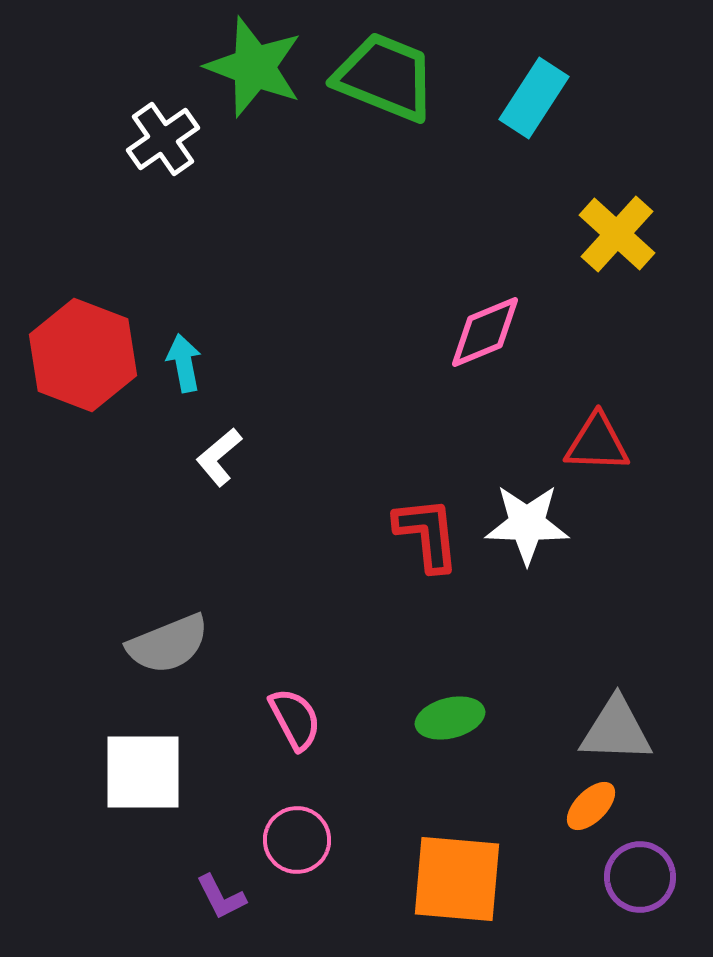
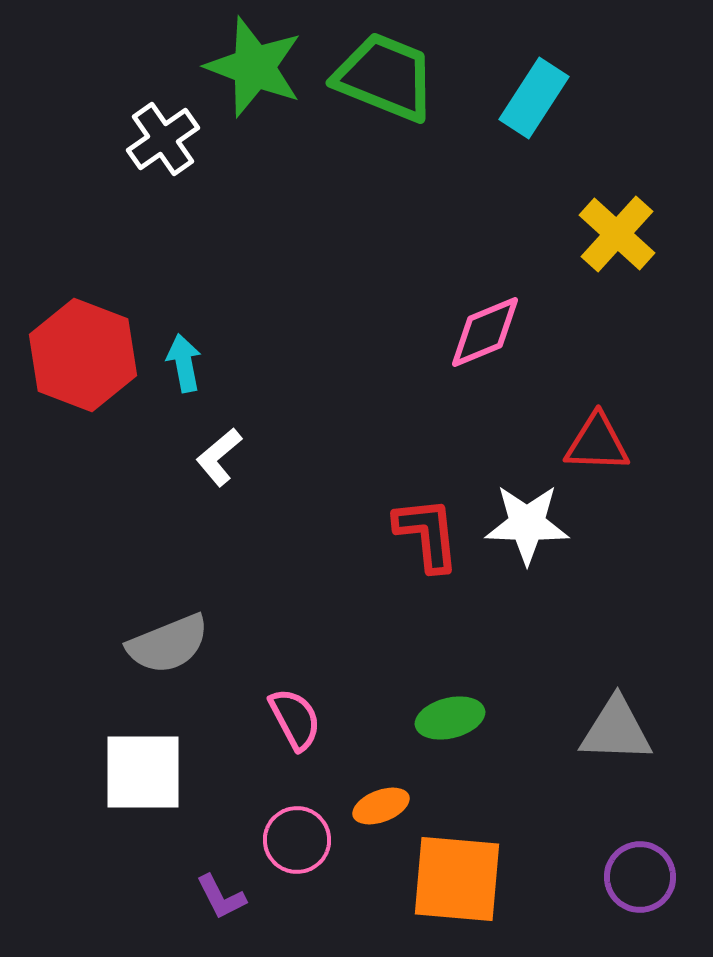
orange ellipse: moved 210 px left; rotated 24 degrees clockwise
